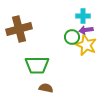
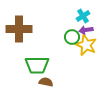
cyan cross: rotated 32 degrees counterclockwise
brown cross: rotated 15 degrees clockwise
brown semicircle: moved 6 px up
